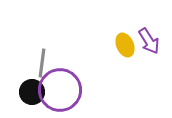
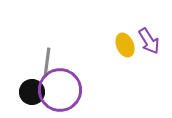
gray line: moved 5 px right, 1 px up
